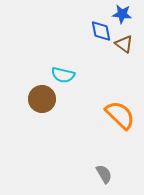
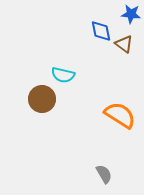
blue star: moved 9 px right
orange semicircle: rotated 12 degrees counterclockwise
